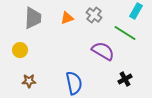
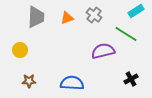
cyan rectangle: rotated 28 degrees clockwise
gray trapezoid: moved 3 px right, 1 px up
green line: moved 1 px right, 1 px down
purple semicircle: rotated 45 degrees counterclockwise
black cross: moved 6 px right
blue semicircle: moved 2 px left; rotated 75 degrees counterclockwise
